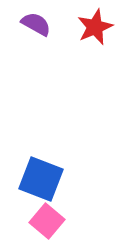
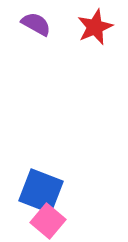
blue square: moved 12 px down
pink square: moved 1 px right
